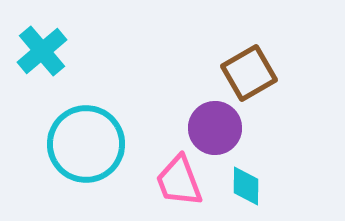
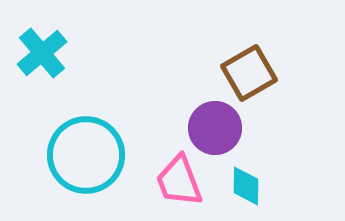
cyan cross: moved 2 px down
cyan circle: moved 11 px down
